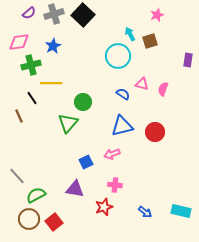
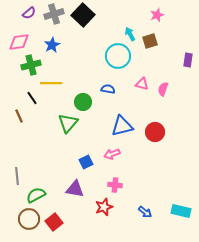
blue star: moved 1 px left, 1 px up
blue semicircle: moved 15 px left, 5 px up; rotated 24 degrees counterclockwise
gray line: rotated 36 degrees clockwise
